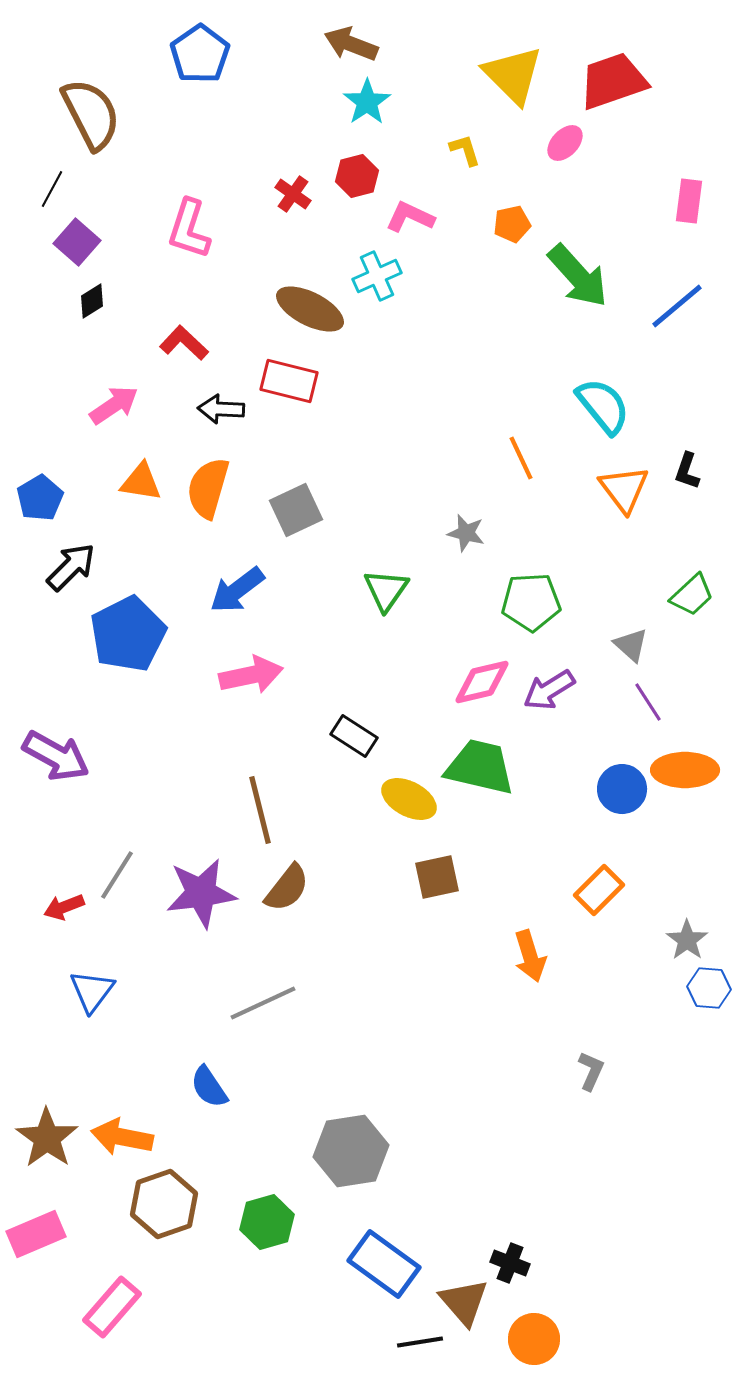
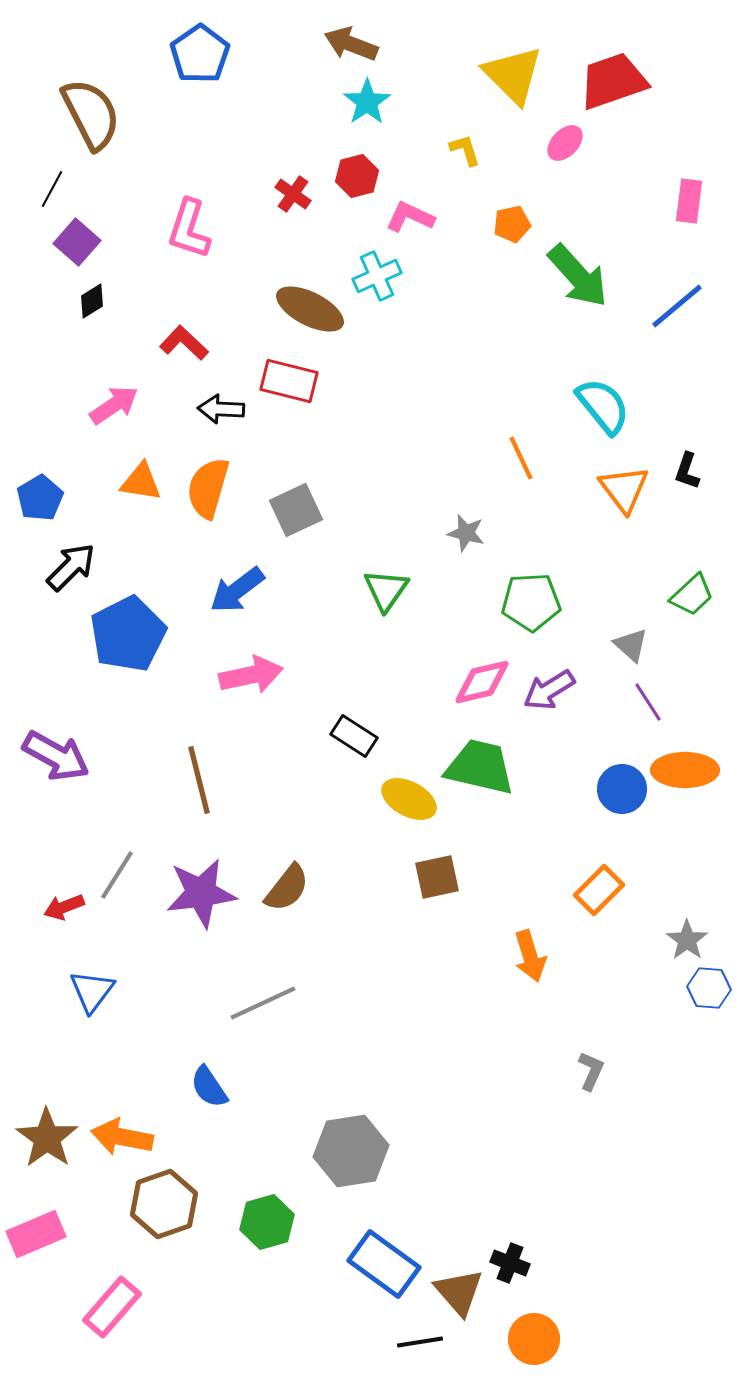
brown line at (260, 810): moved 61 px left, 30 px up
brown triangle at (464, 1302): moved 5 px left, 10 px up
